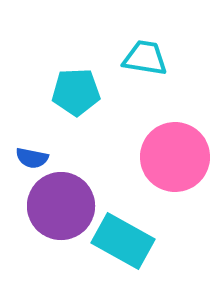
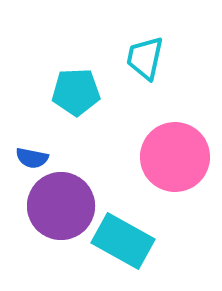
cyan trapezoid: rotated 87 degrees counterclockwise
